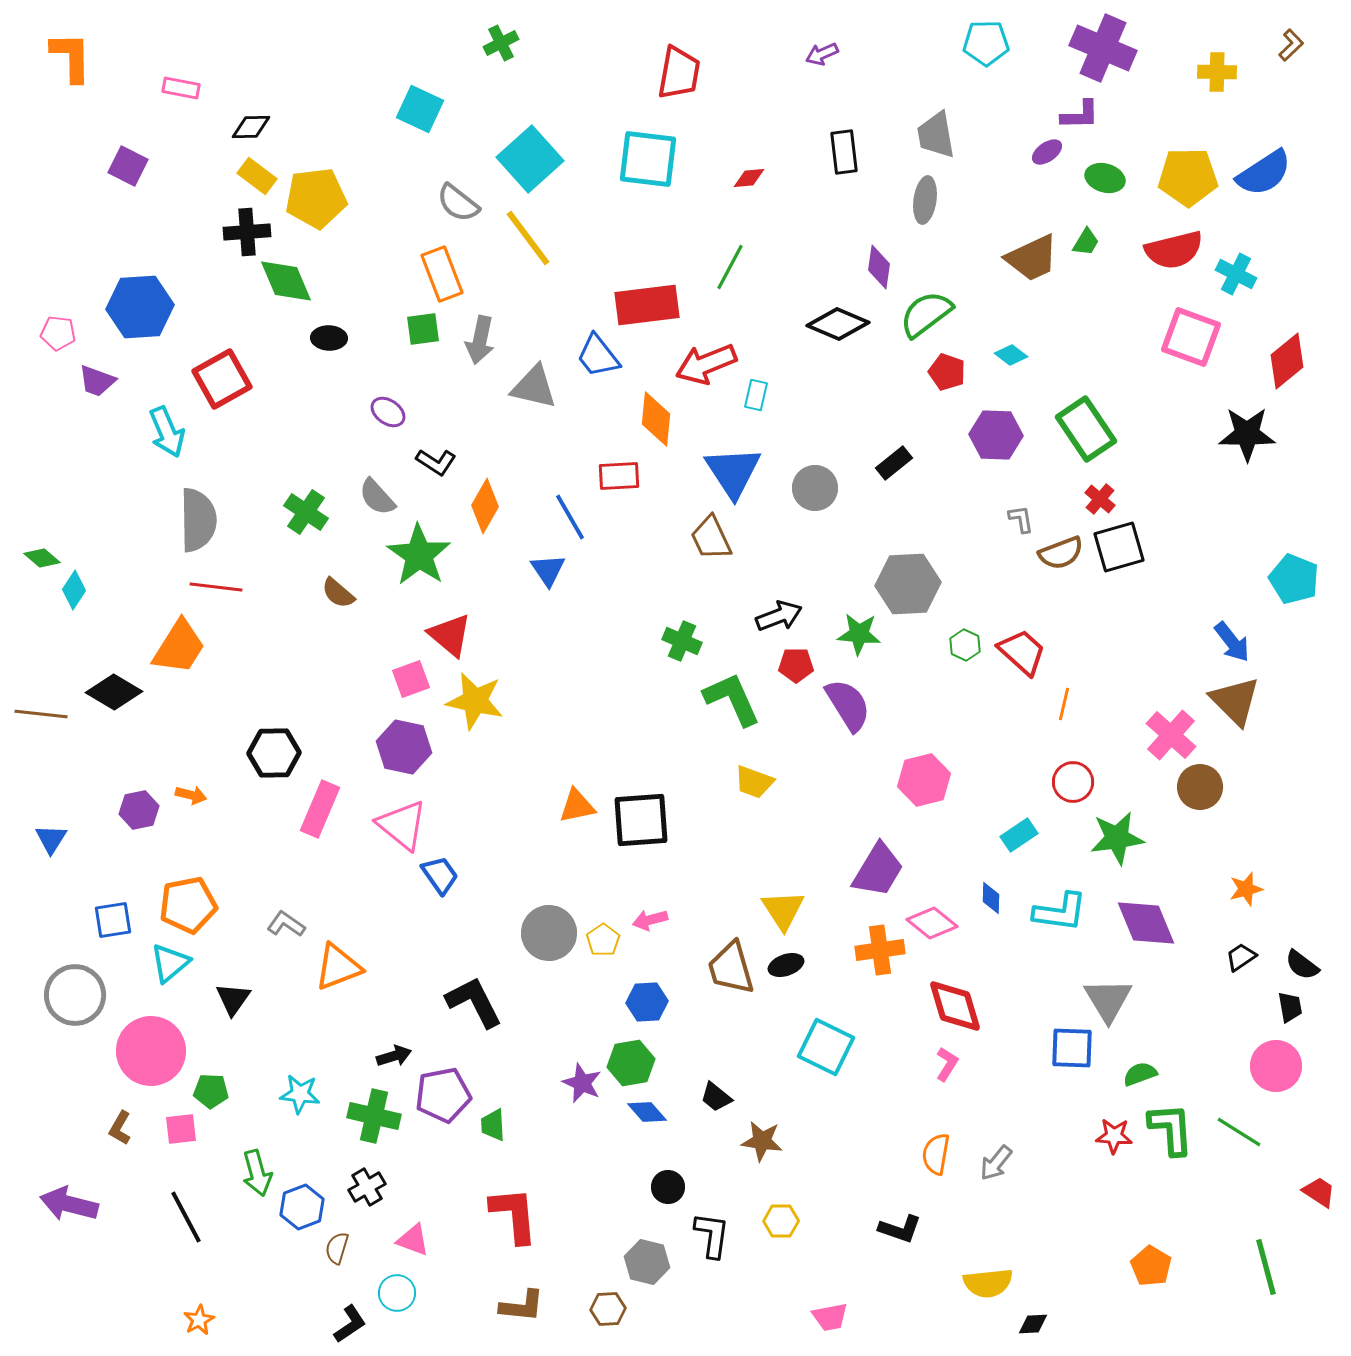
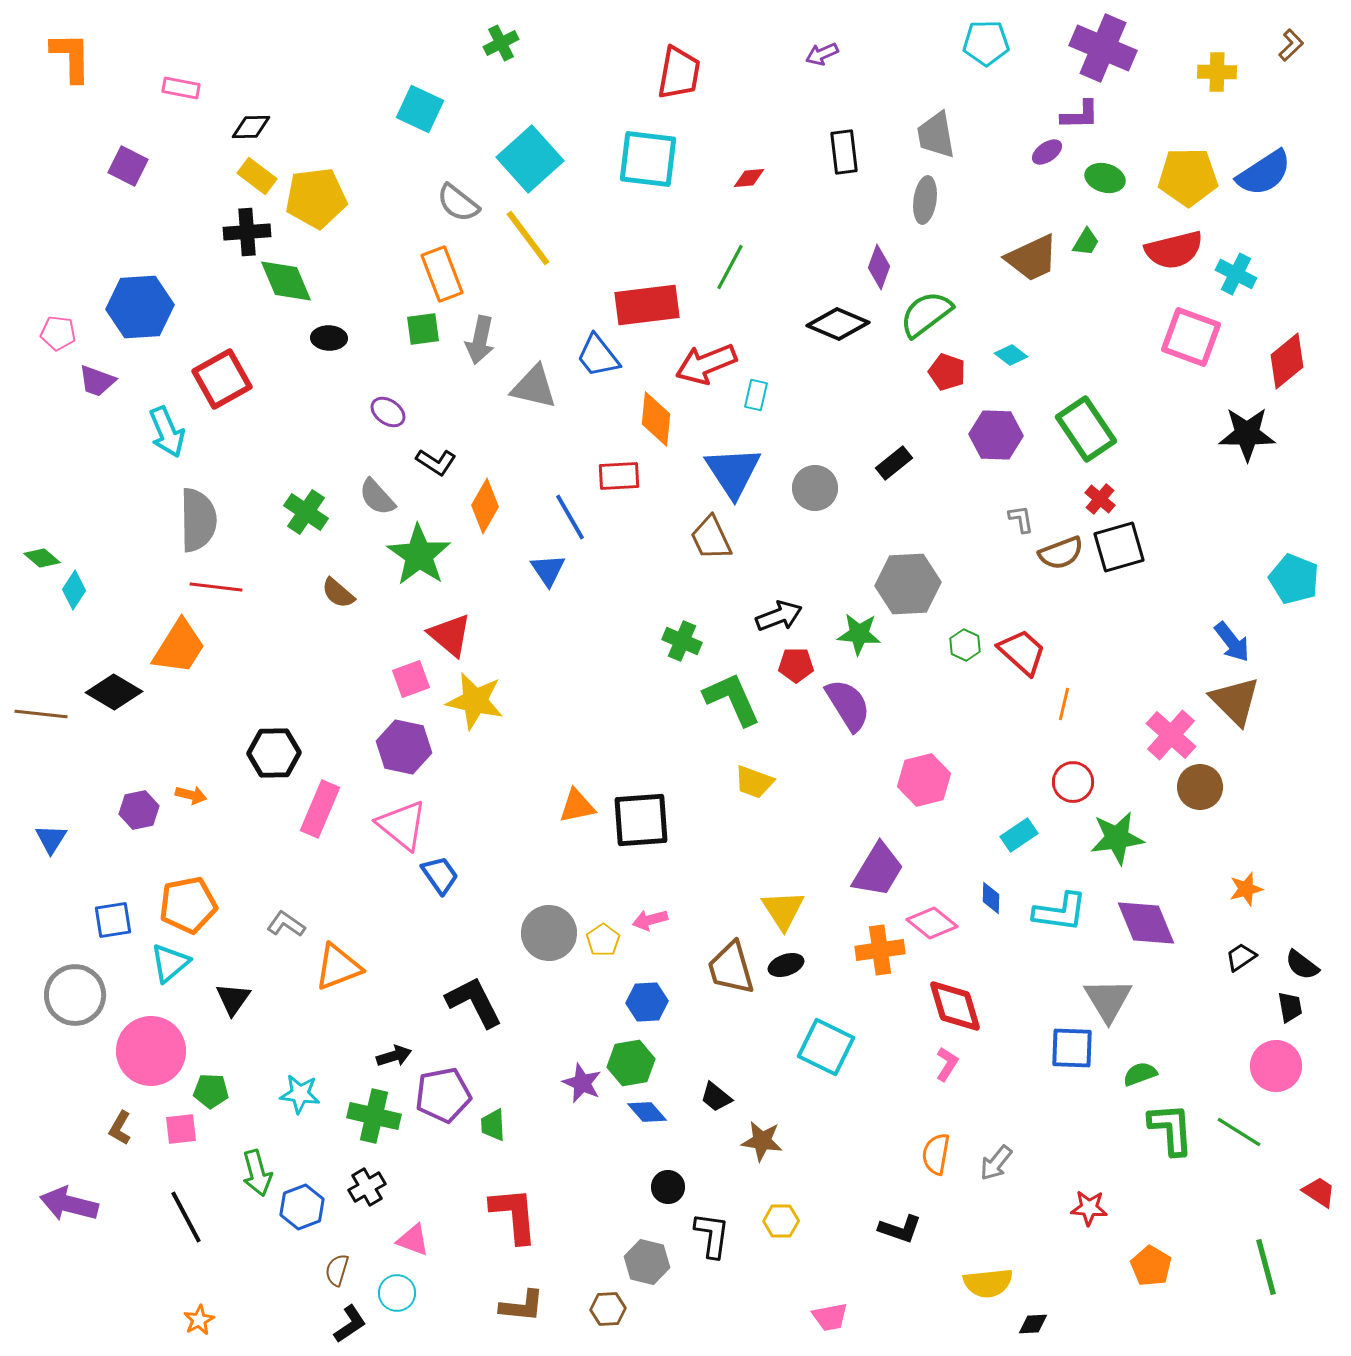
purple diamond at (879, 267): rotated 12 degrees clockwise
red star at (1114, 1136): moved 25 px left, 72 px down
brown semicircle at (337, 1248): moved 22 px down
